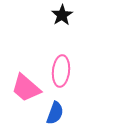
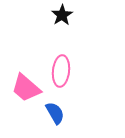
blue semicircle: rotated 50 degrees counterclockwise
